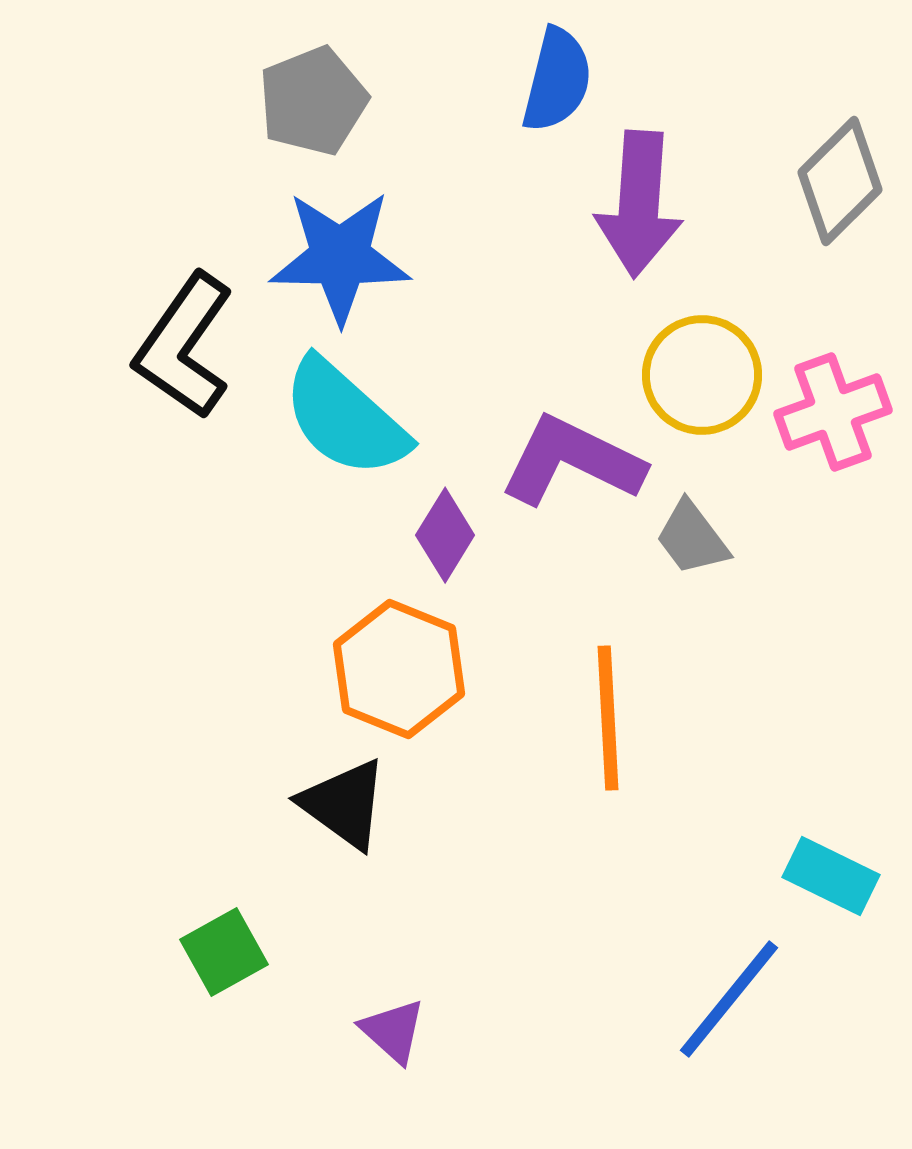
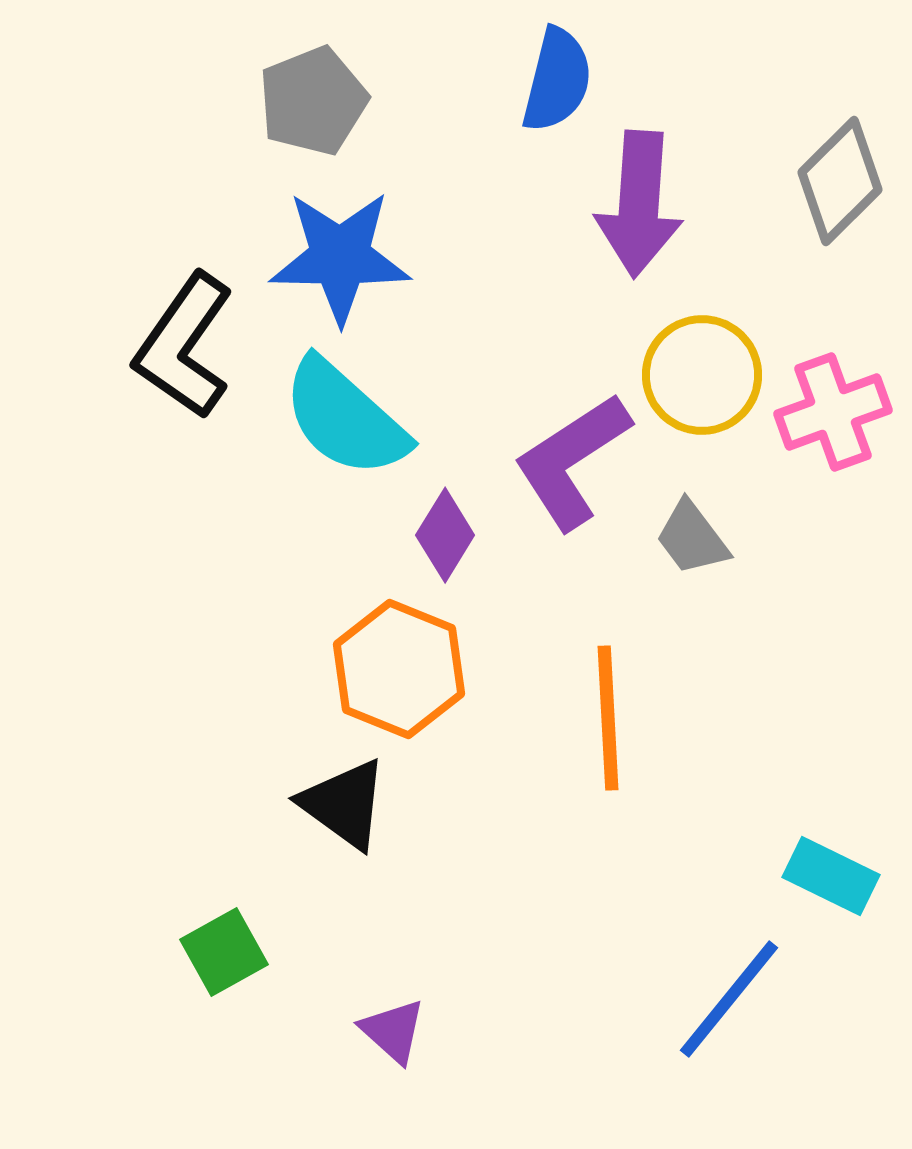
purple L-shape: rotated 59 degrees counterclockwise
